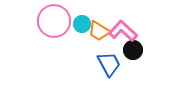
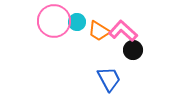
cyan circle: moved 5 px left, 2 px up
blue trapezoid: moved 15 px down
